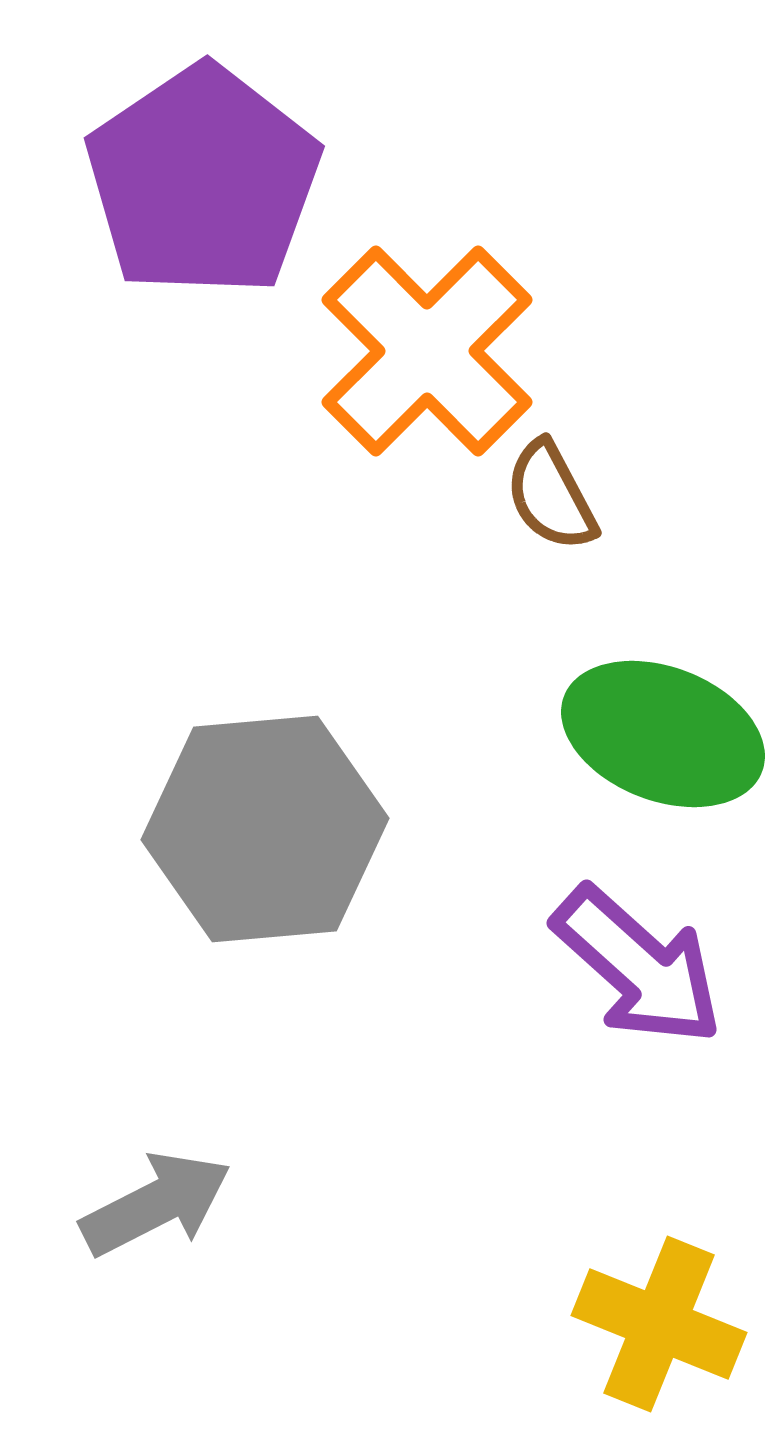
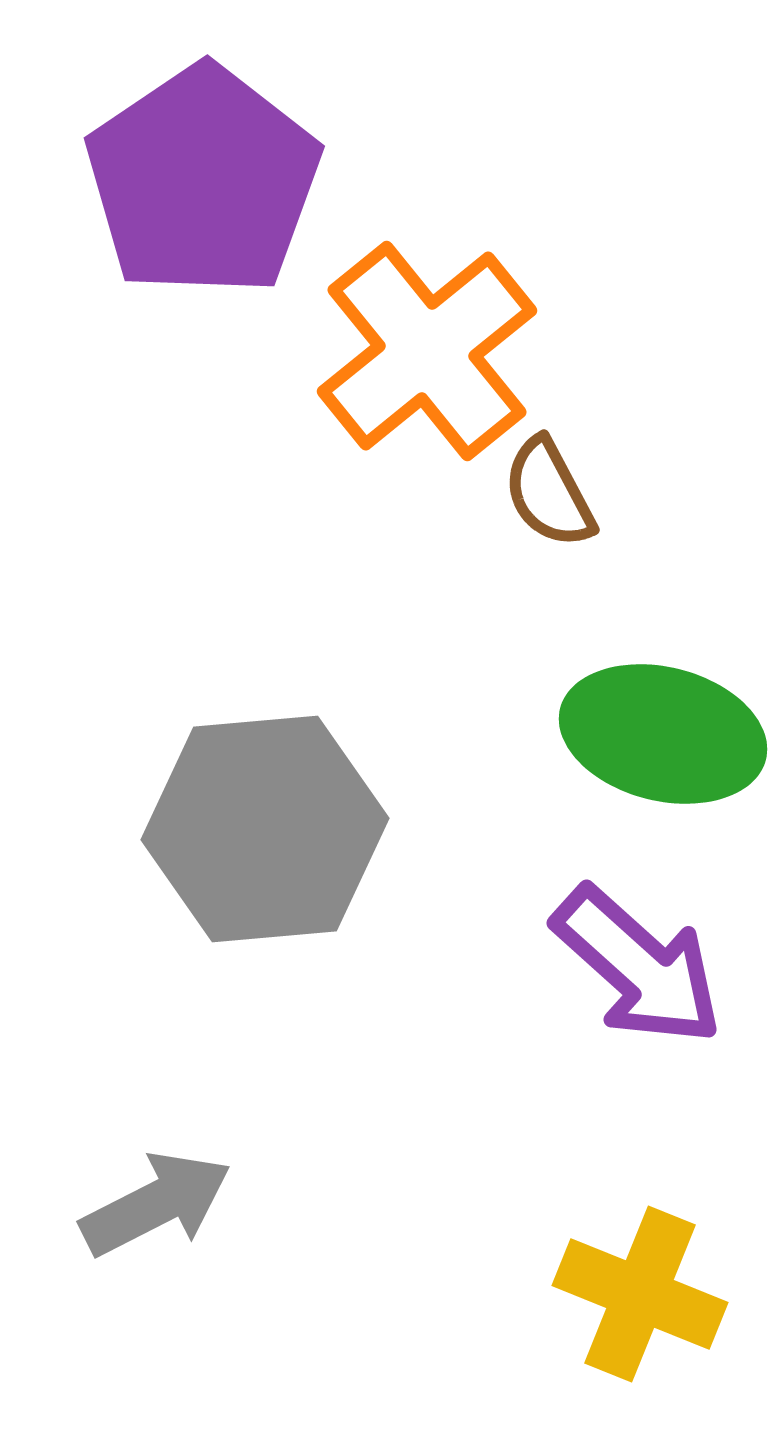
orange cross: rotated 6 degrees clockwise
brown semicircle: moved 2 px left, 3 px up
green ellipse: rotated 7 degrees counterclockwise
yellow cross: moved 19 px left, 30 px up
